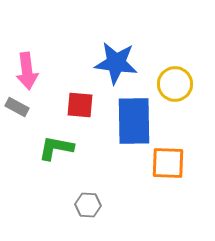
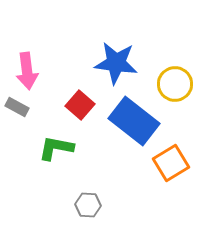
red square: rotated 36 degrees clockwise
blue rectangle: rotated 51 degrees counterclockwise
orange square: moved 3 px right; rotated 33 degrees counterclockwise
